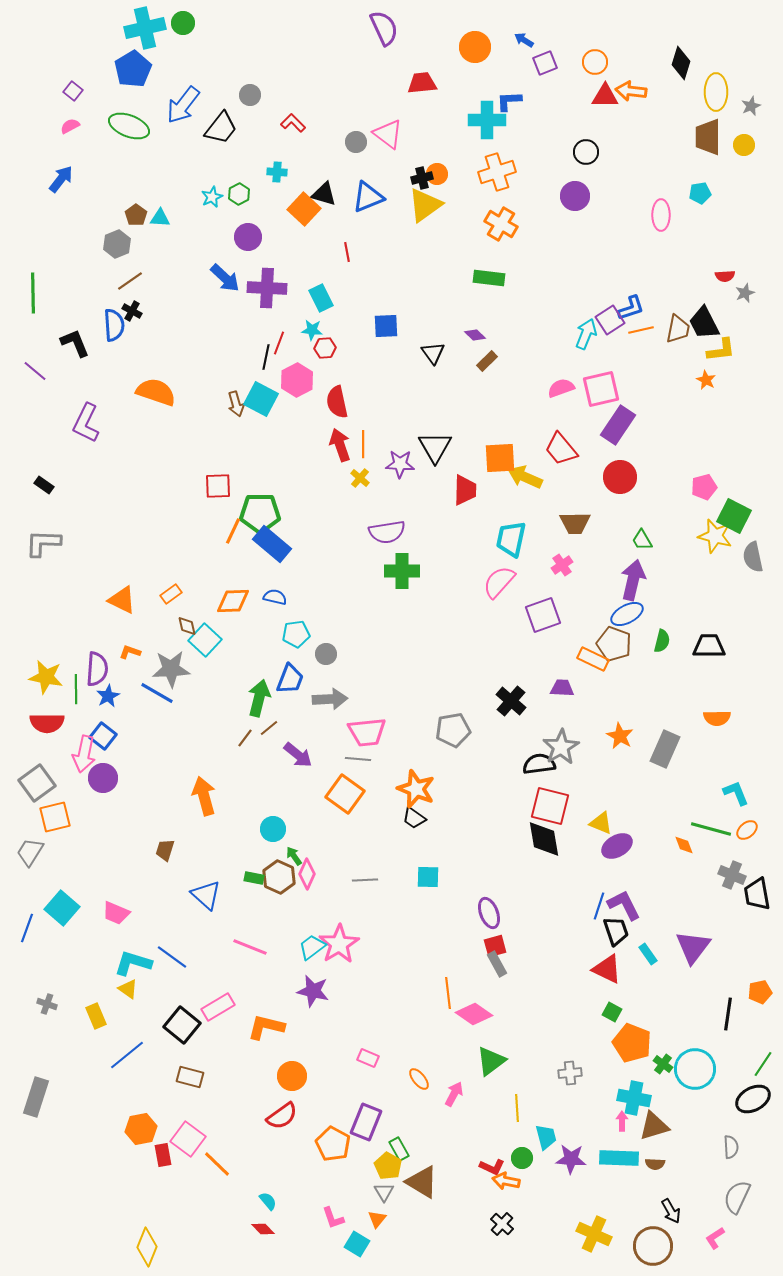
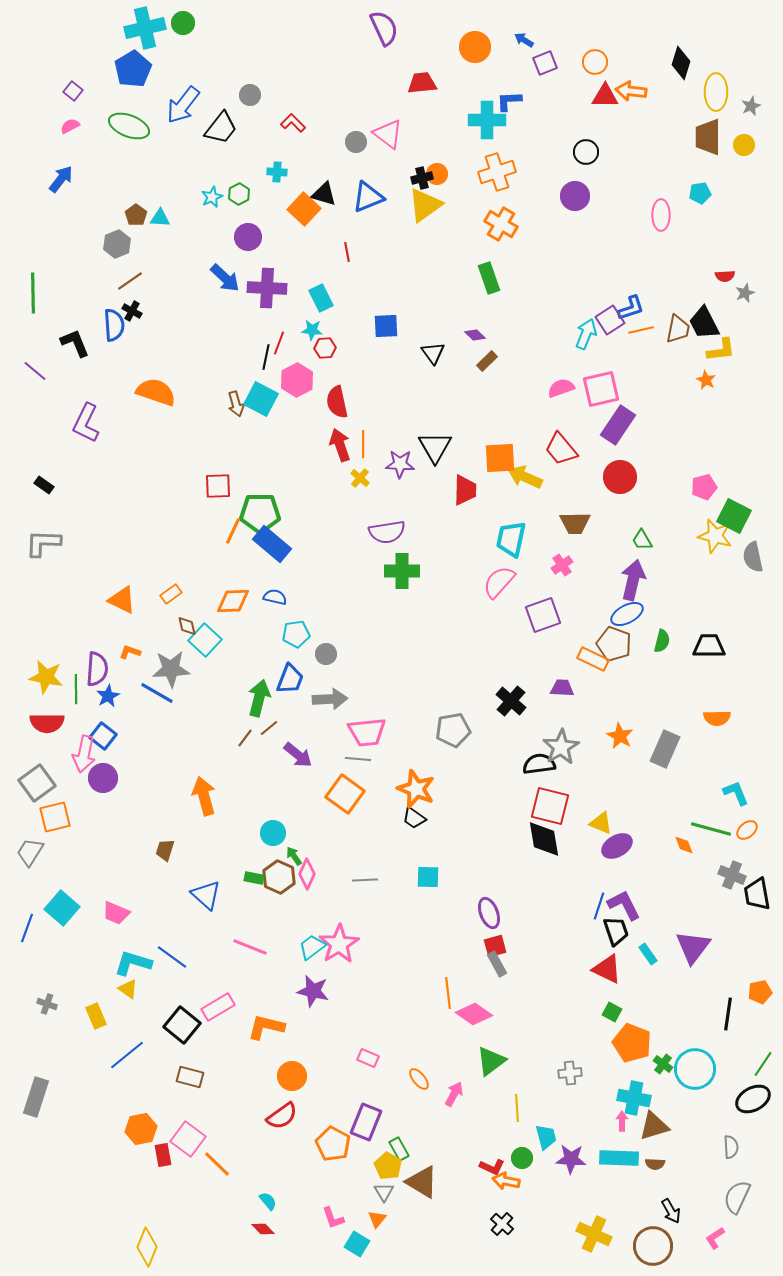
green rectangle at (489, 278): rotated 64 degrees clockwise
cyan circle at (273, 829): moved 4 px down
